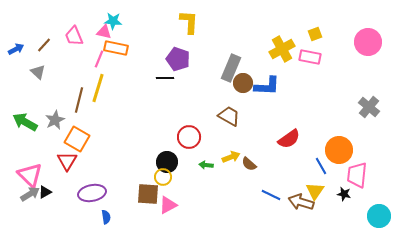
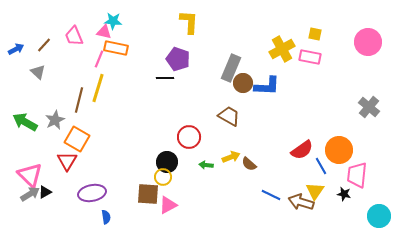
yellow square at (315, 34): rotated 32 degrees clockwise
red semicircle at (289, 139): moved 13 px right, 11 px down
